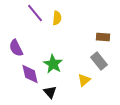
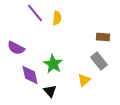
purple semicircle: rotated 36 degrees counterclockwise
purple diamond: moved 1 px down
black triangle: moved 1 px up
